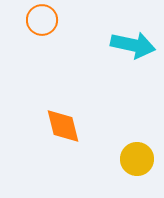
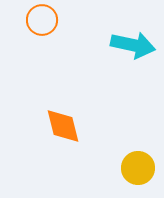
yellow circle: moved 1 px right, 9 px down
